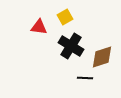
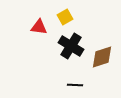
black line: moved 10 px left, 7 px down
